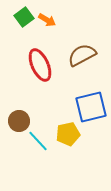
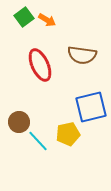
brown semicircle: rotated 144 degrees counterclockwise
brown circle: moved 1 px down
